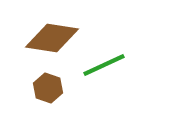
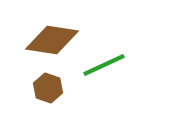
brown diamond: moved 2 px down
